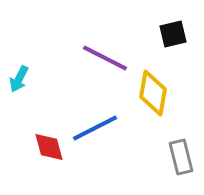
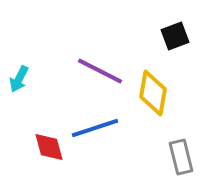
black square: moved 2 px right, 2 px down; rotated 8 degrees counterclockwise
purple line: moved 5 px left, 13 px down
blue line: rotated 9 degrees clockwise
